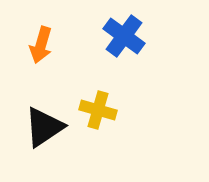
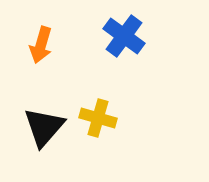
yellow cross: moved 8 px down
black triangle: rotated 15 degrees counterclockwise
